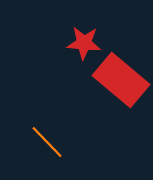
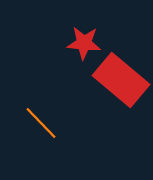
orange line: moved 6 px left, 19 px up
